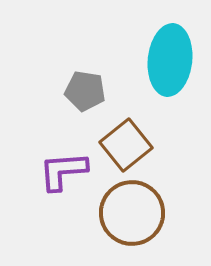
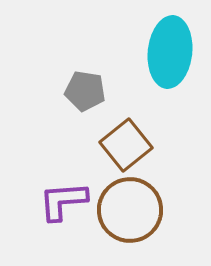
cyan ellipse: moved 8 px up
purple L-shape: moved 30 px down
brown circle: moved 2 px left, 3 px up
